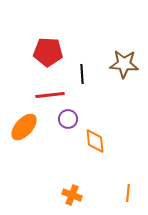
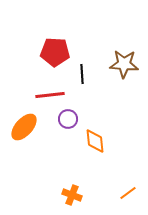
red pentagon: moved 7 px right
orange line: rotated 48 degrees clockwise
